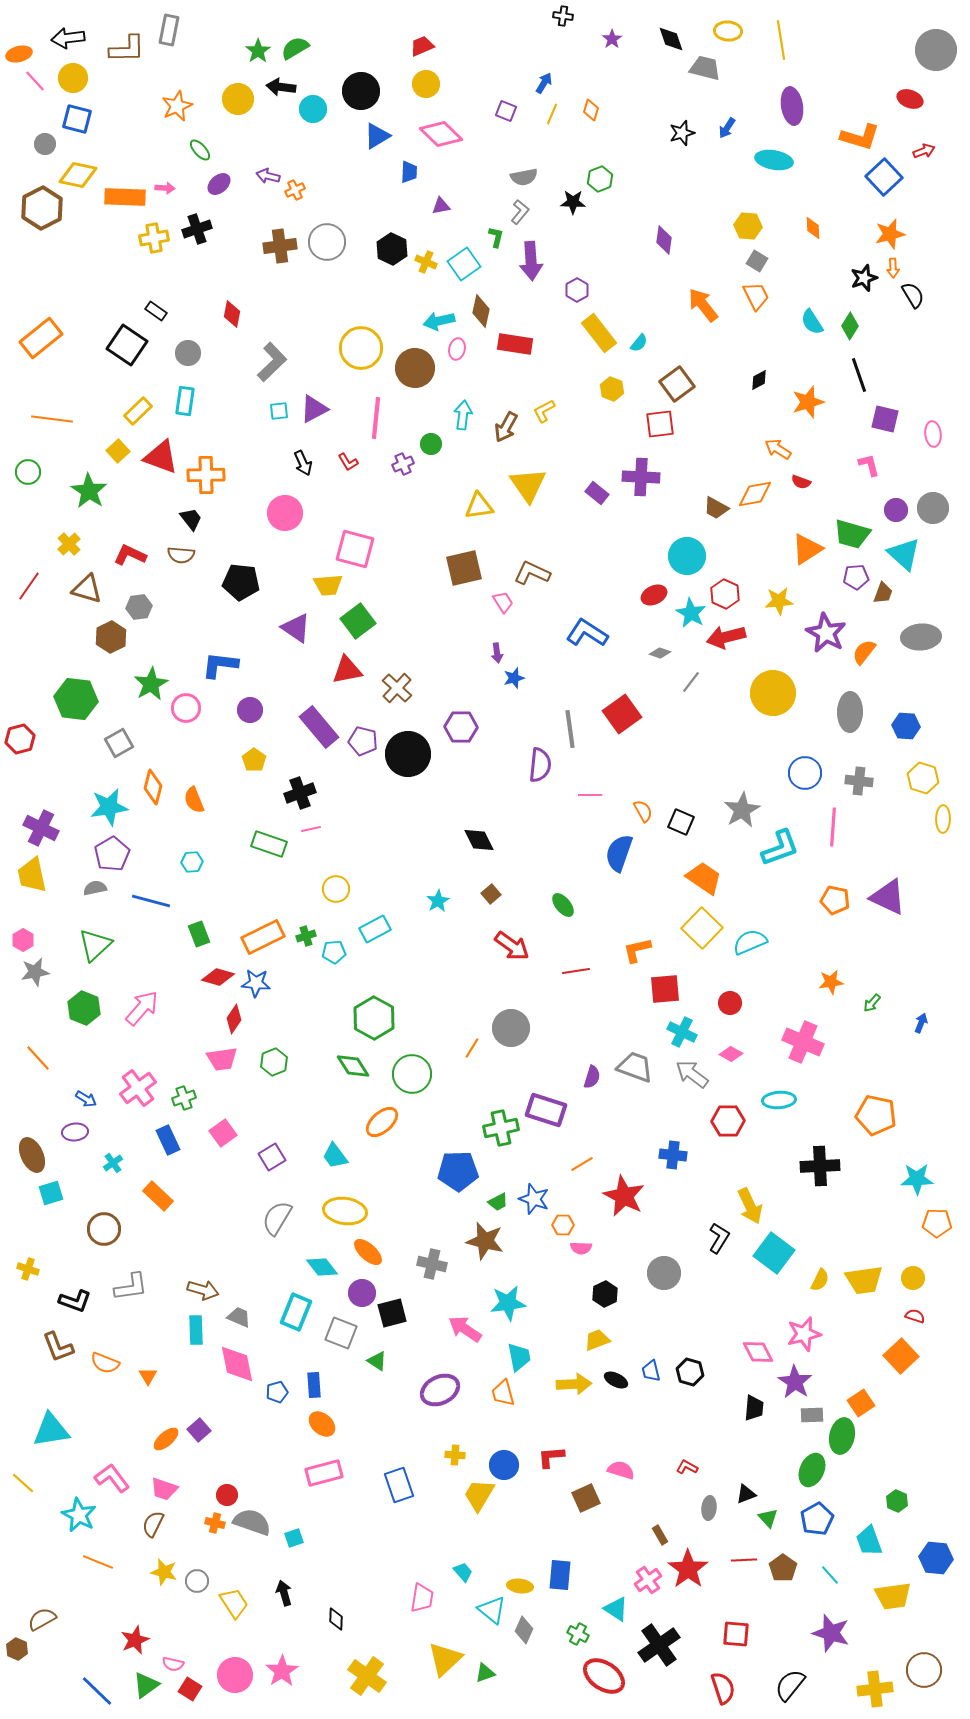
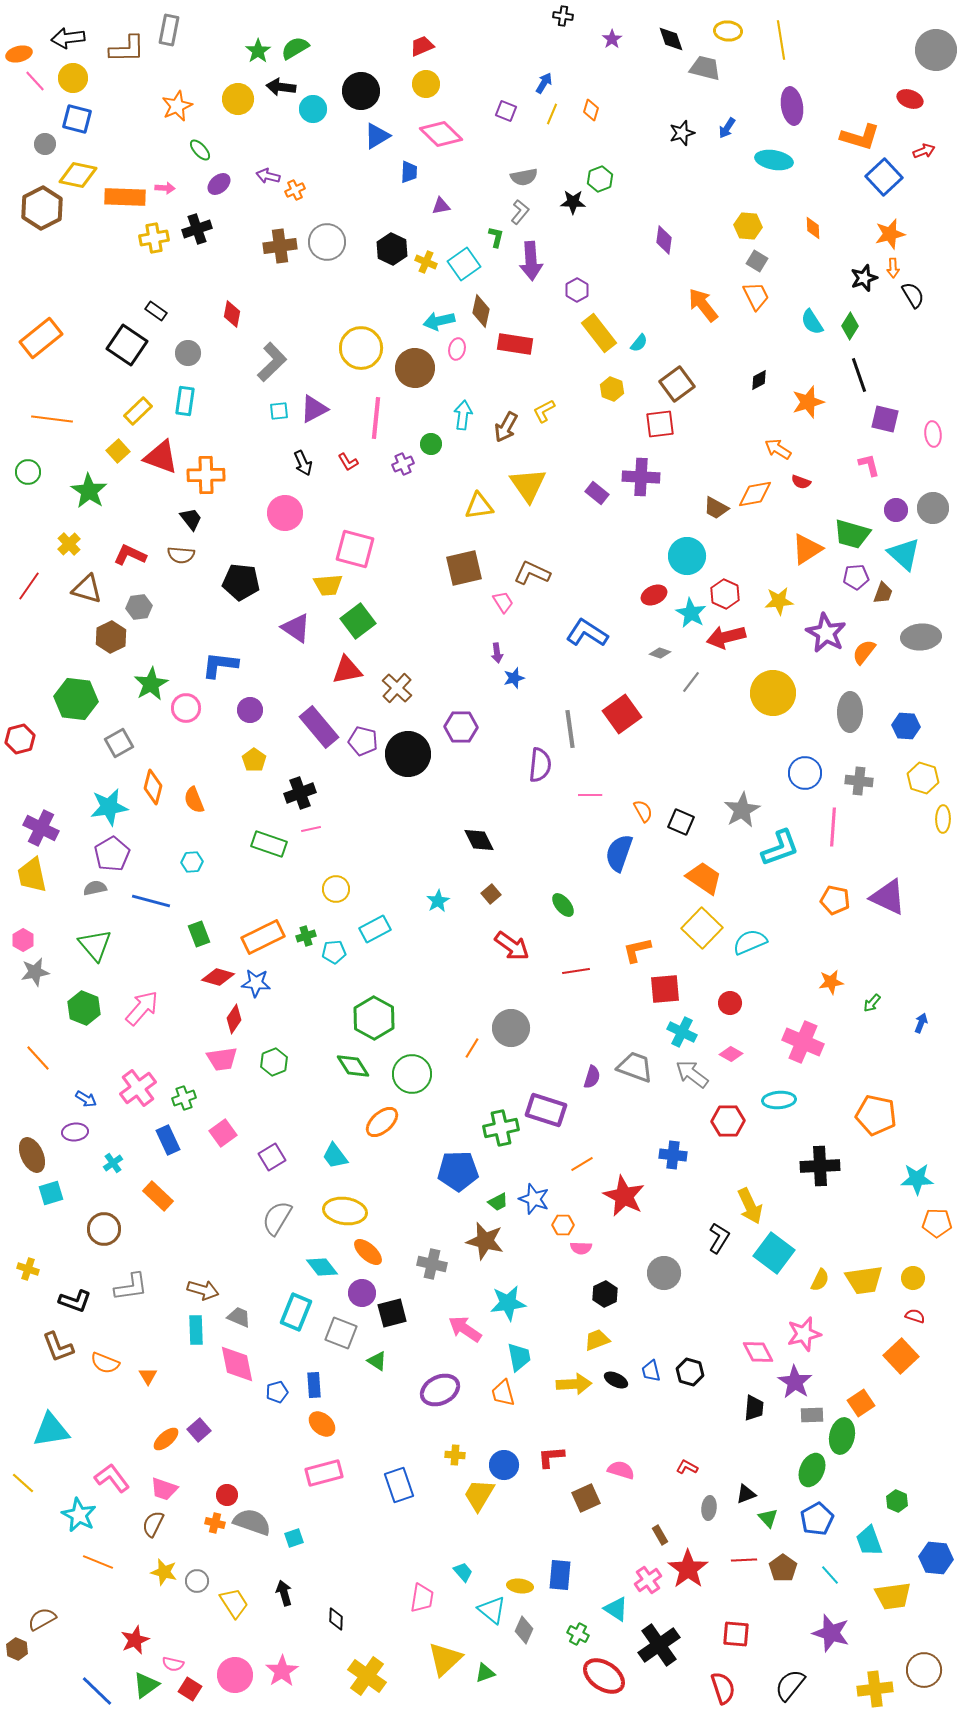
green triangle at (95, 945): rotated 27 degrees counterclockwise
